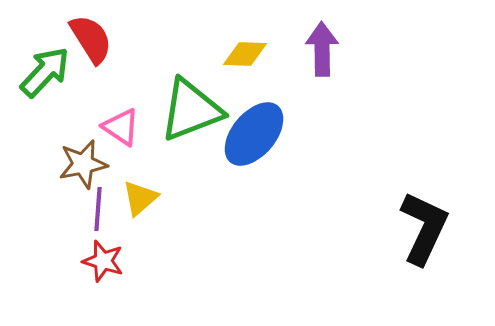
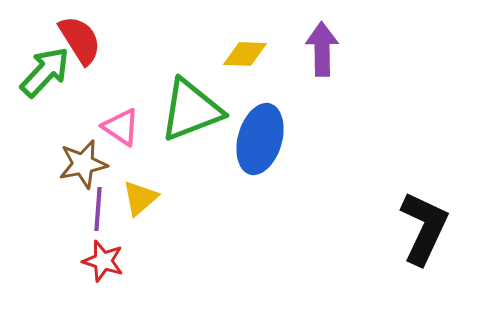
red semicircle: moved 11 px left, 1 px down
blue ellipse: moved 6 px right, 5 px down; rotated 24 degrees counterclockwise
